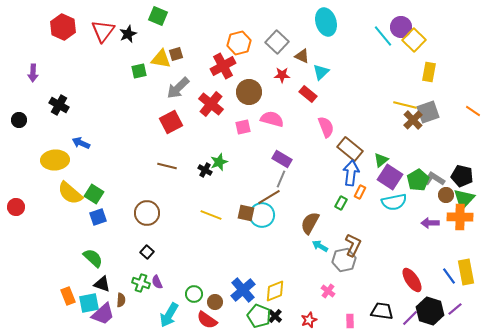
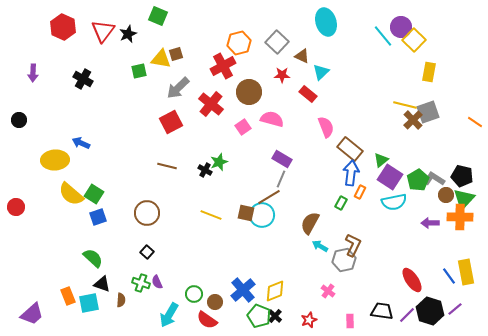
black cross at (59, 105): moved 24 px right, 26 px up
orange line at (473, 111): moved 2 px right, 11 px down
pink square at (243, 127): rotated 21 degrees counterclockwise
yellow semicircle at (70, 193): moved 1 px right, 1 px down
purple trapezoid at (103, 314): moved 71 px left
purple line at (410, 318): moved 3 px left, 3 px up
